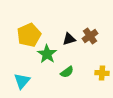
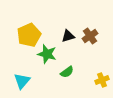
black triangle: moved 1 px left, 3 px up
green star: rotated 18 degrees counterclockwise
yellow cross: moved 7 px down; rotated 24 degrees counterclockwise
